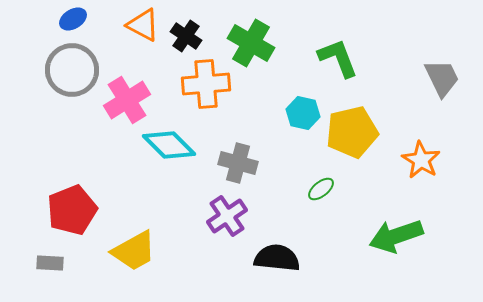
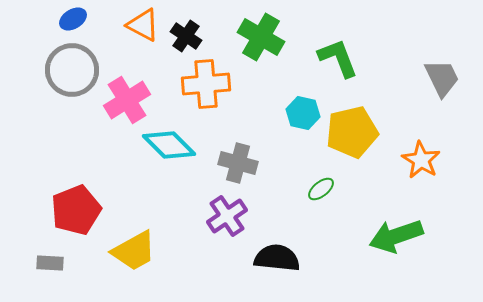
green cross: moved 10 px right, 6 px up
red pentagon: moved 4 px right
